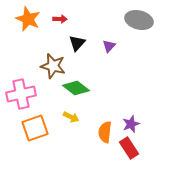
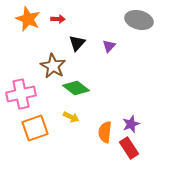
red arrow: moved 2 px left
brown star: rotated 15 degrees clockwise
